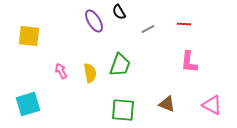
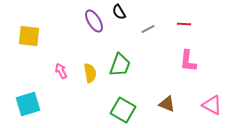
pink L-shape: moved 1 px left, 1 px up
green square: rotated 25 degrees clockwise
